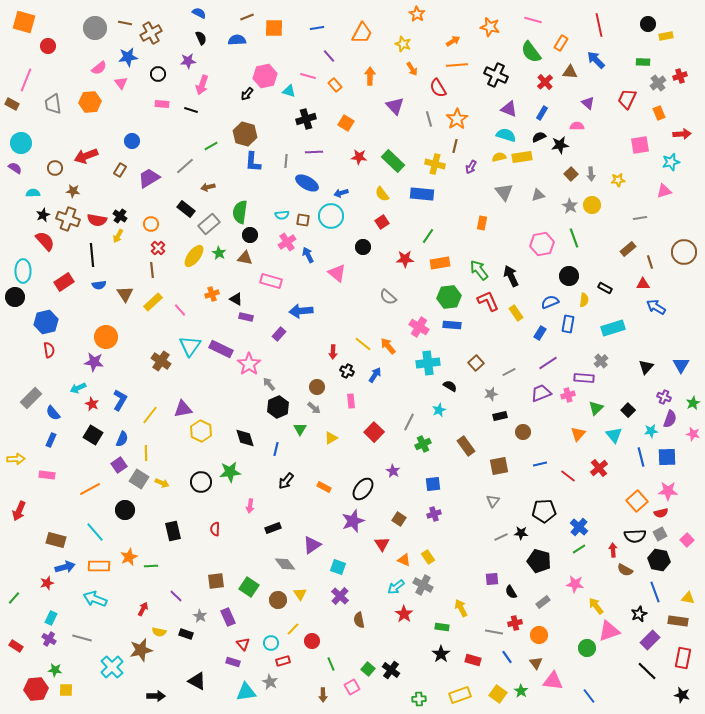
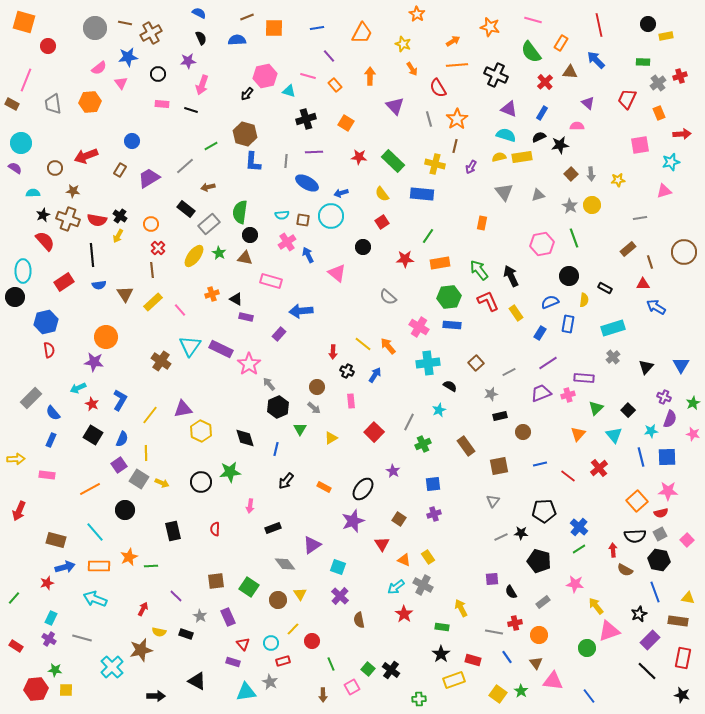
gray cross at (601, 361): moved 12 px right, 4 px up
yellow rectangle at (460, 695): moved 6 px left, 15 px up
